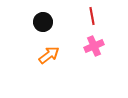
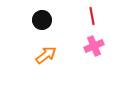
black circle: moved 1 px left, 2 px up
orange arrow: moved 3 px left
